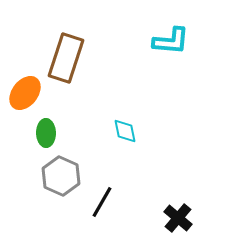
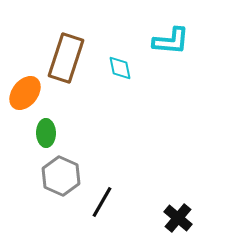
cyan diamond: moved 5 px left, 63 px up
